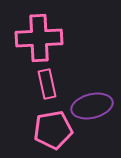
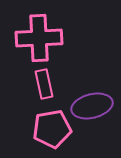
pink rectangle: moved 3 px left
pink pentagon: moved 1 px left, 1 px up
